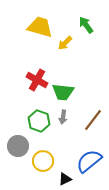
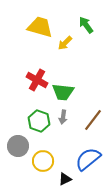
blue semicircle: moved 1 px left, 2 px up
